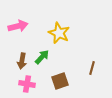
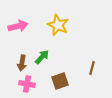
yellow star: moved 1 px left, 8 px up
brown arrow: moved 2 px down
